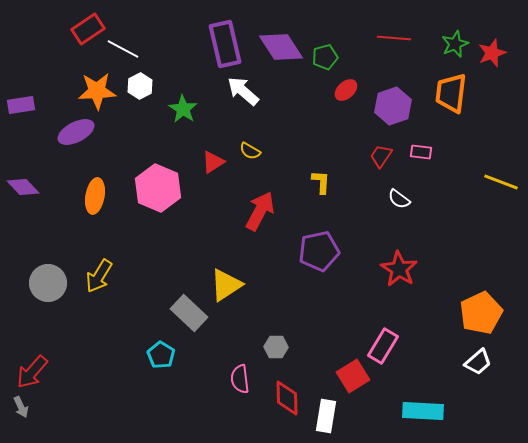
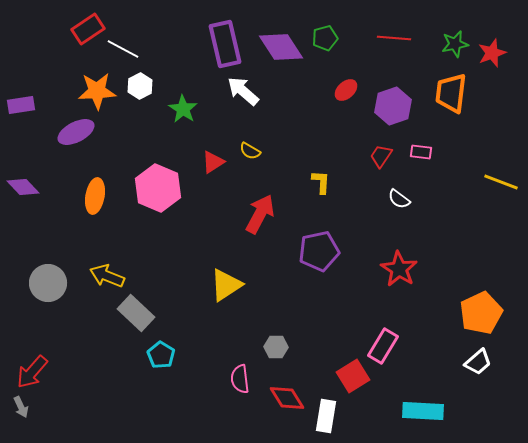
green star at (455, 44): rotated 12 degrees clockwise
green pentagon at (325, 57): moved 19 px up
red arrow at (260, 211): moved 3 px down
yellow arrow at (99, 276): moved 8 px right; rotated 80 degrees clockwise
gray rectangle at (189, 313): moved 53 px left
red diamond at (287, 398): rotated 30 degrees counterclockwise
